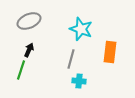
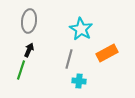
gray ellipse: rotated 60 degrees counterclockwise
cyan star: rotated 10 degrees clockwise
orange rectangle: moved 3 px left, 1 px down; rotated 55 degrees clockwise
gray line: moved 2 px left
